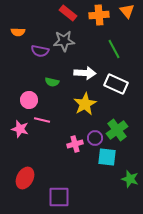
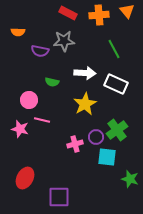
red rectangle: rotated 12 degrees counterclockwise
purple circle: moved 1 px right, 1 px up
